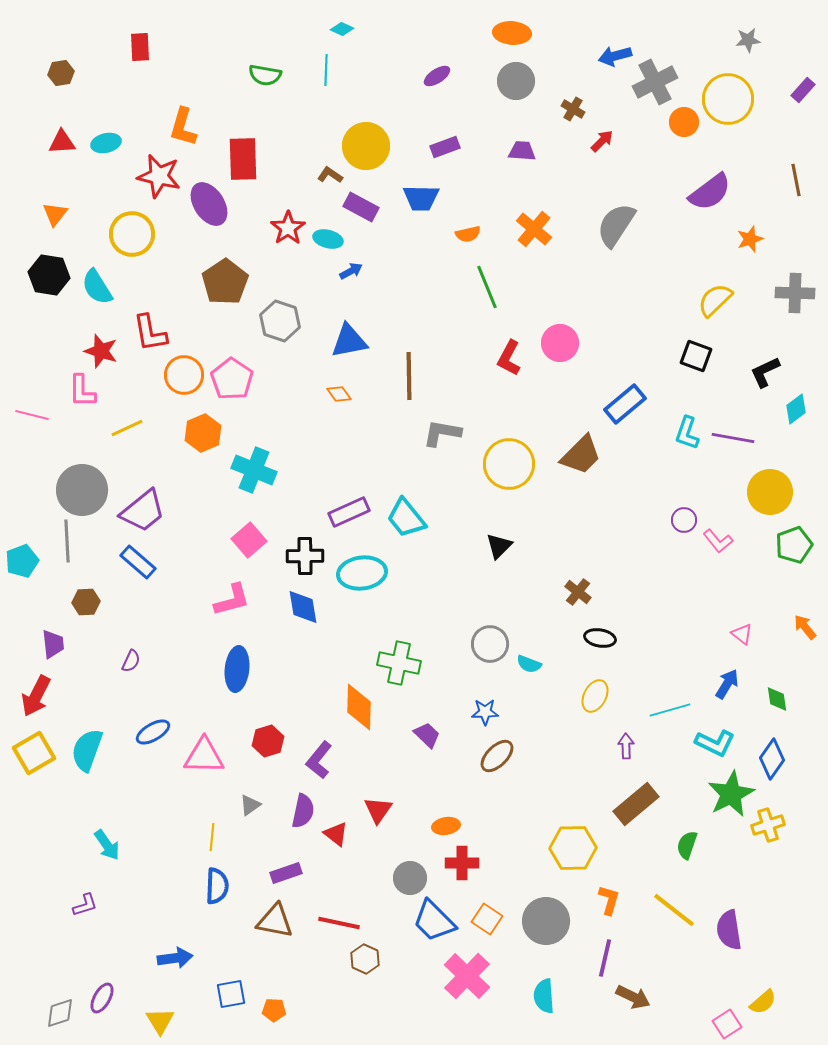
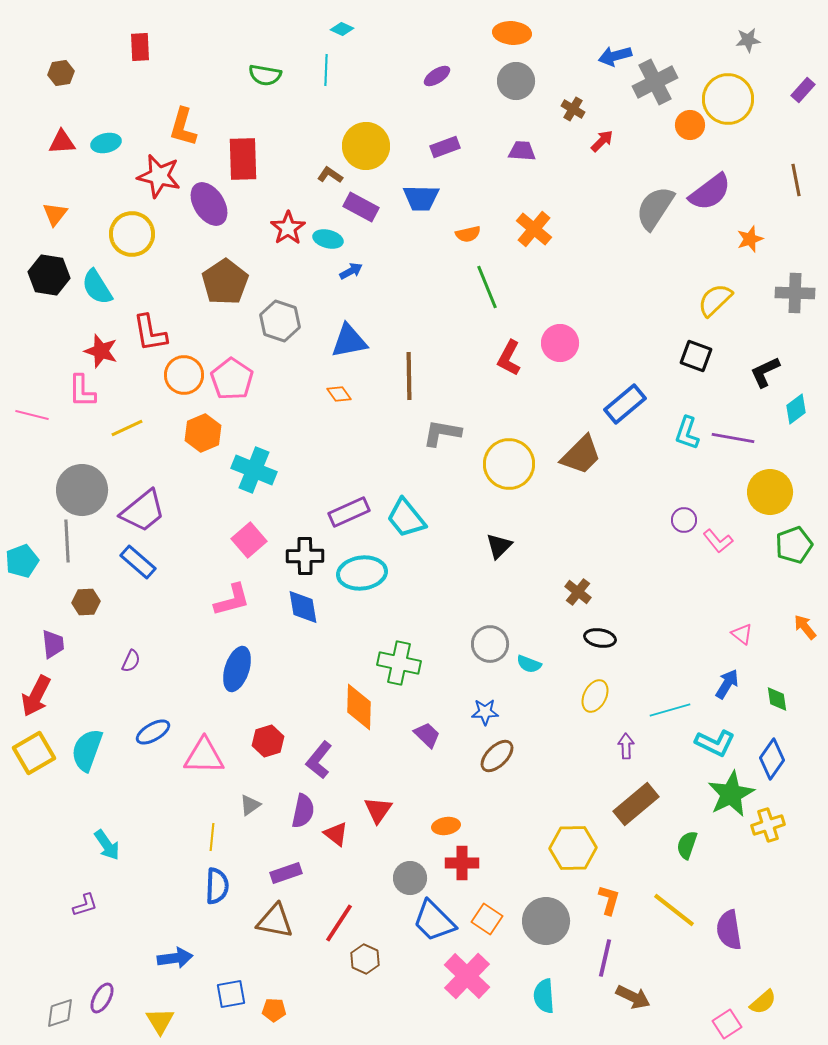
orange circle at (684, 122): moved 6 px right, 3 px down
gray semicircle at (616, 225): moved 39 px right, 17 px up
blue ellipse at (237, 669): rotated 12 degrees clockwise
red line at (339, 923): rotated 69 degrees counterclockwise
